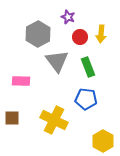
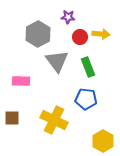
purple star: rotated 16 degrees counterclockwise
yellow arrow: rotated 90 degrees counterclockwise
